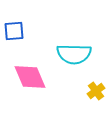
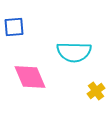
blue square: moved 4 px up
cyan semicircle: moved 2 px up
